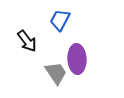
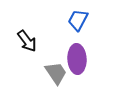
blue trapezoid: moved 18 px right
